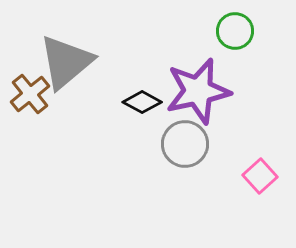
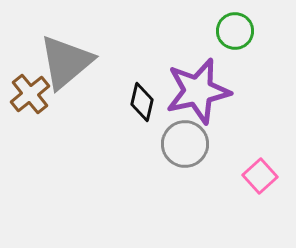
black diamond: rotated 75 degrees clockwise
